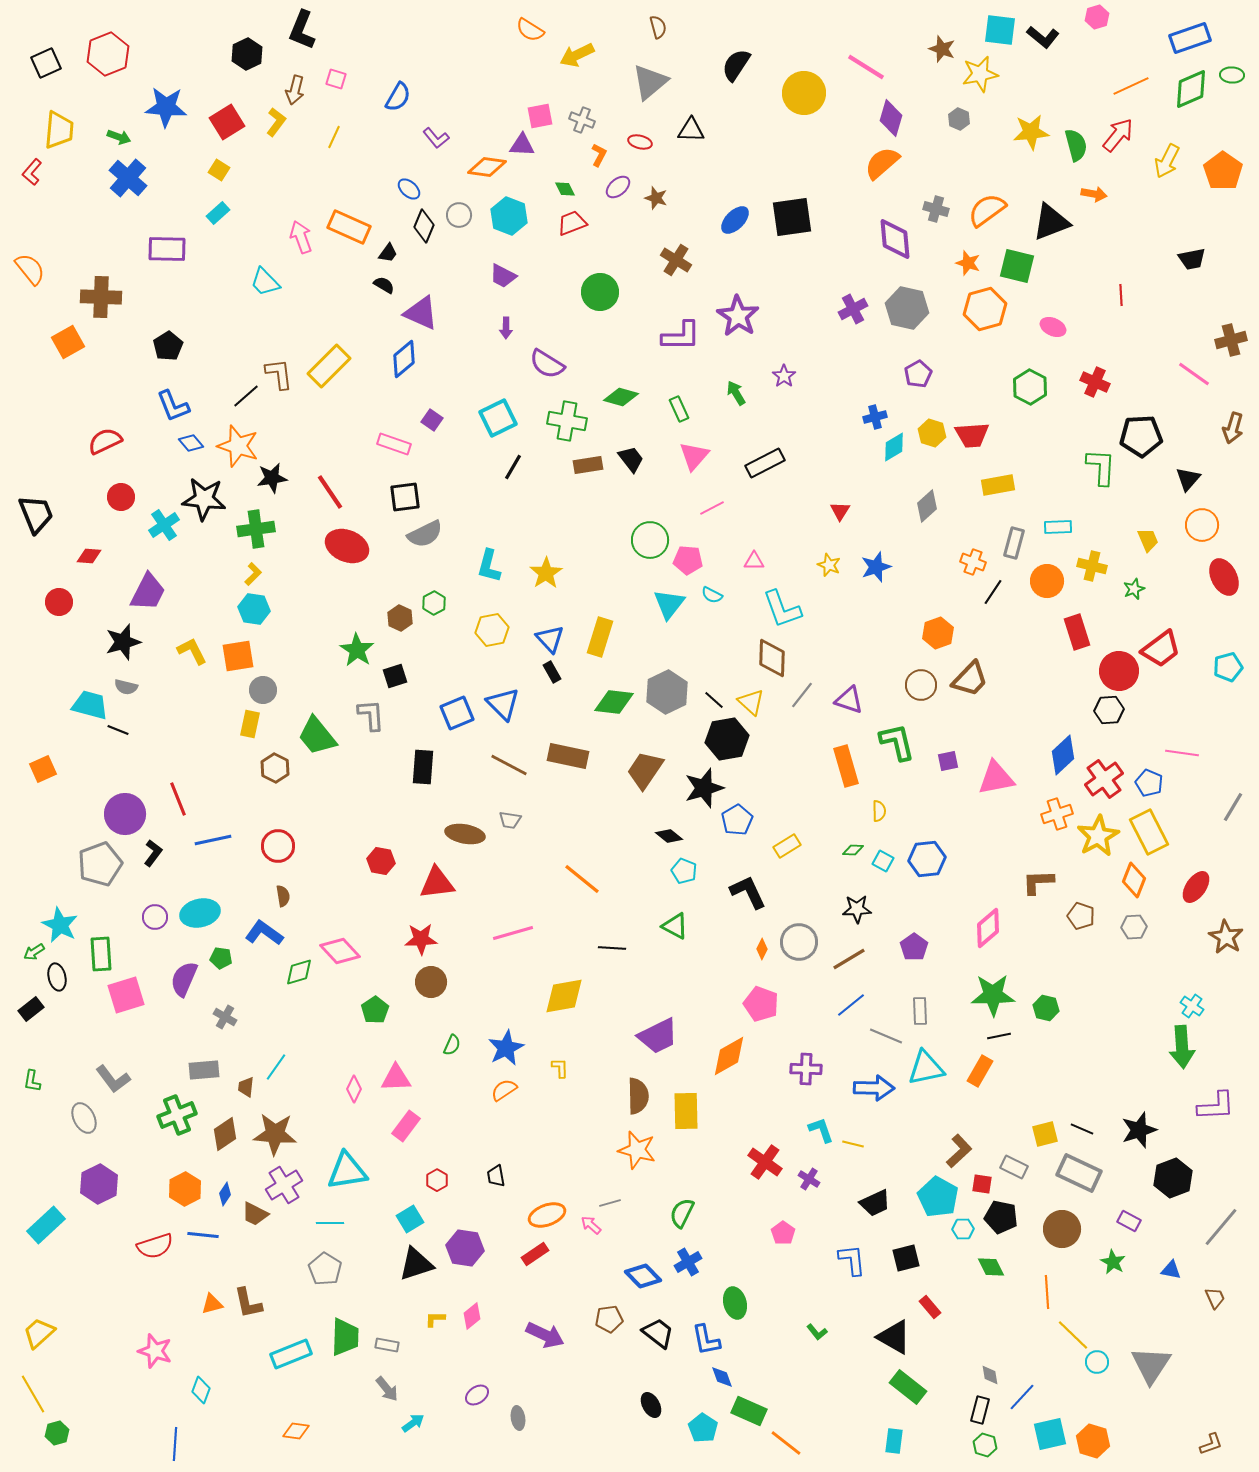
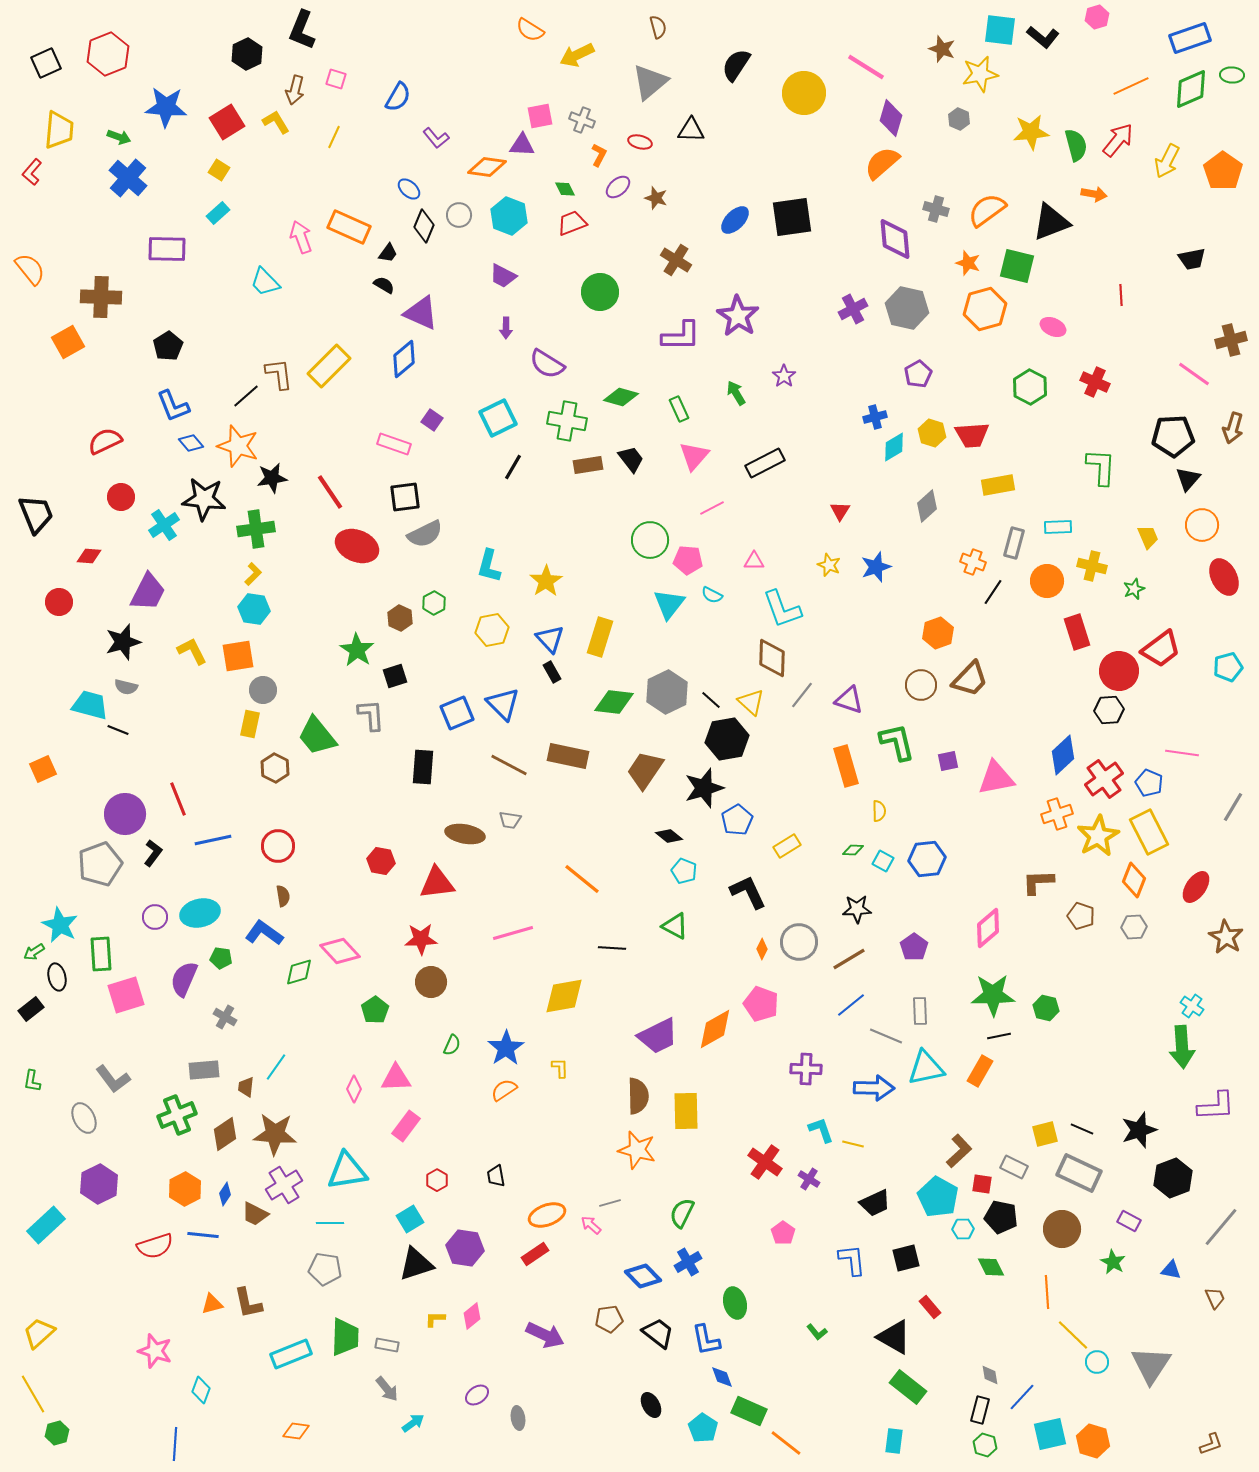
yellow L-shape at (276, 122): rotated 68 degrees counterclockwise
red arrow at (1118, 135): moved 5 px down
black pentagon at (1141, 436): moved 32 px right
yellow trapezoid at (1148, 540): moved 3 px up
red ellipse at (347, 546): moved 10 px right
yellow star at (546, 573): moved 8 px down
black line at (714, 700): moved 3 px left
blue star at (506, 1048): rotated 6 degrees counterclockwise
orange diamond at (729, 1056): moved 14 px left, 27 px up
gray pentagon at (325, 1269): rotated 24 degrees counterclockwise
